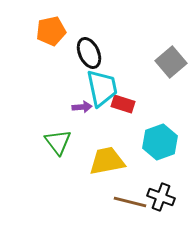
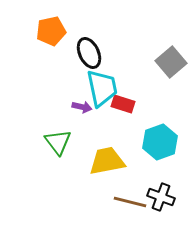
purple arrow: rotated 18 degrees clockwise
